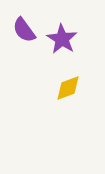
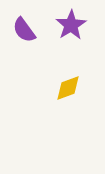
purple star: moved 9 px right, 14 px up; rotated 8 degrees clockwise
